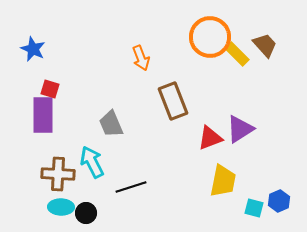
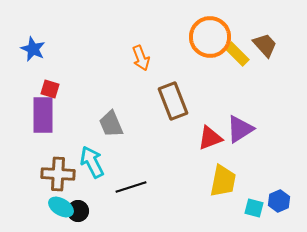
cyan ellipse: rotated 30 degrees clockwise
black circle: moved 8 px left, 2 px up
